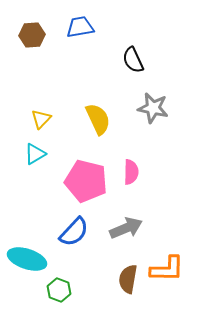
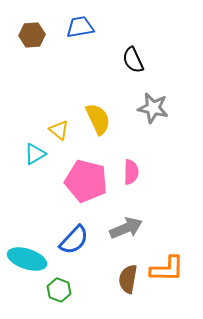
yellow triangle: moved 18 px right, 11 px down; rotated 35 degrees counterclockwise
blue semicircle: moved 8 px down
